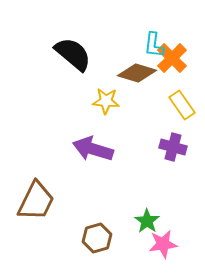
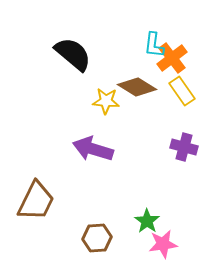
orange cross: rotated 8 degrees clockwise
brown diamond: moved 14 px down; rotated 15 degrees clockwise
yellow rectangle: moved 14 px up
purple cross: moved 11 px right
brown hexagon: rotated 12 degrees clockwise
